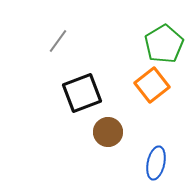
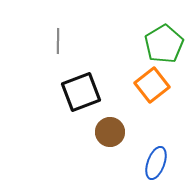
gray line: rotated 35 degrees counterclockwise
black square: moved 1 px left, 1 px up
brown circle: moved 2 px right
blue ellipse: rotated 8 degrees clockwise
